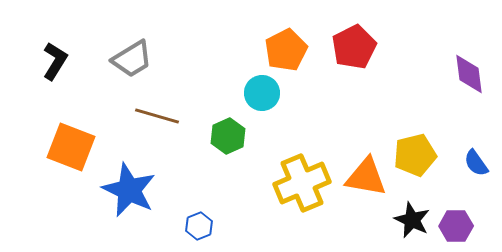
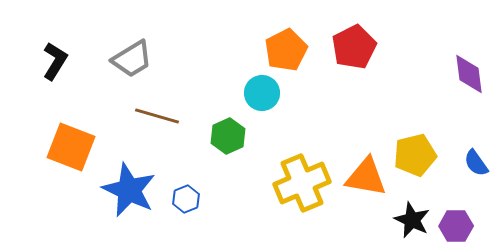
blue hexagon: moved 13 px left, 27 px up
